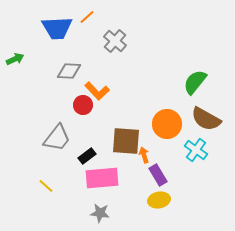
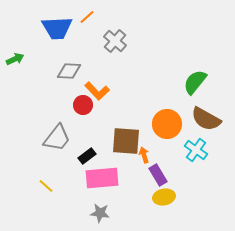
yellow ellipse: moved 5 px right, 3 px up
